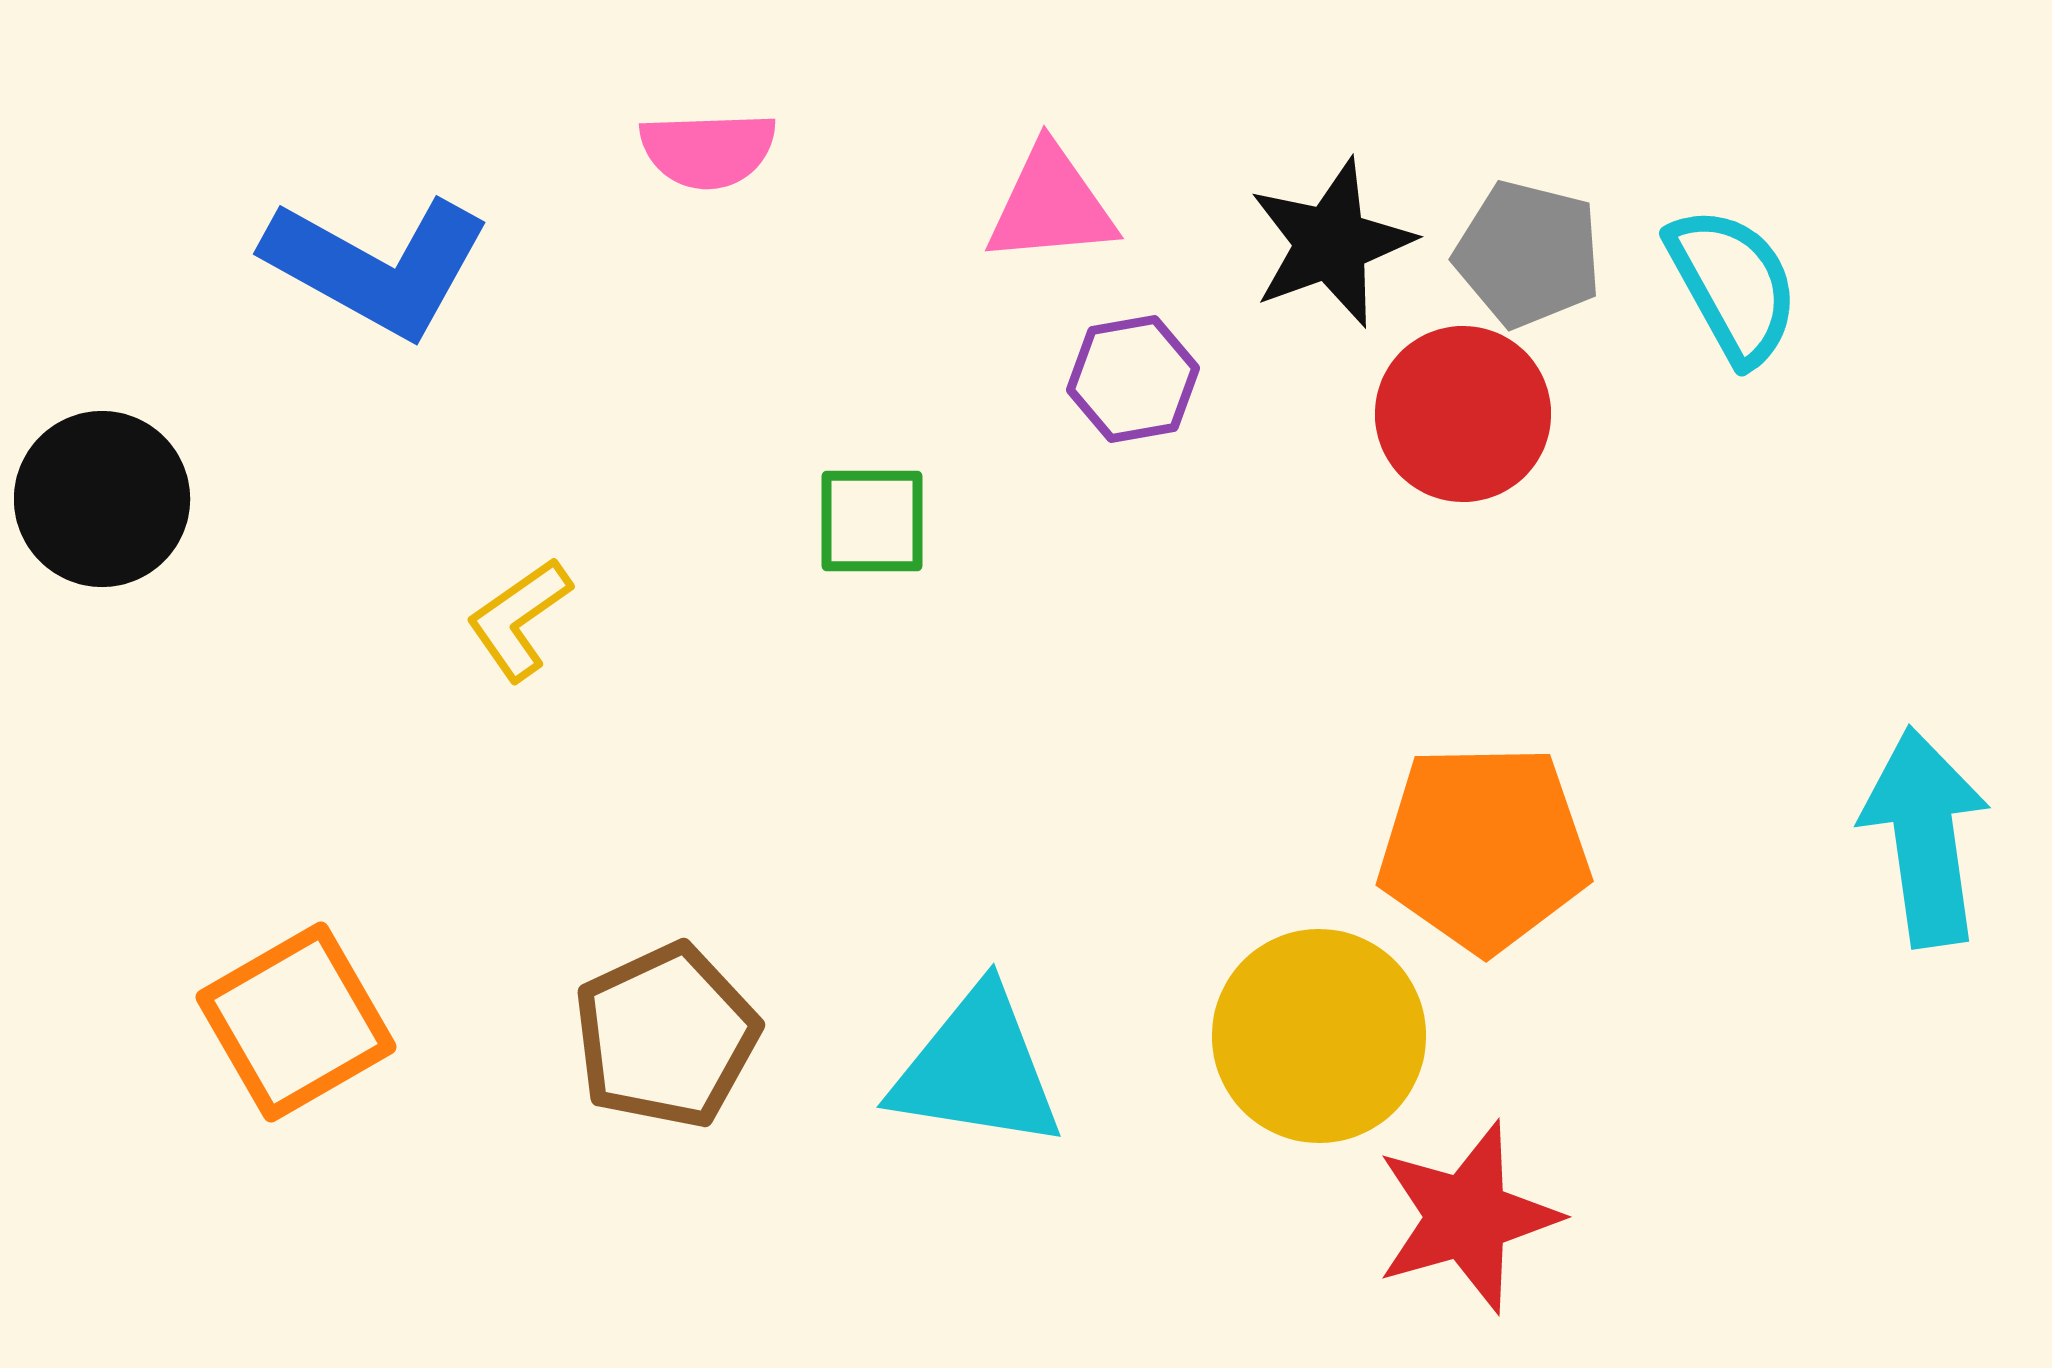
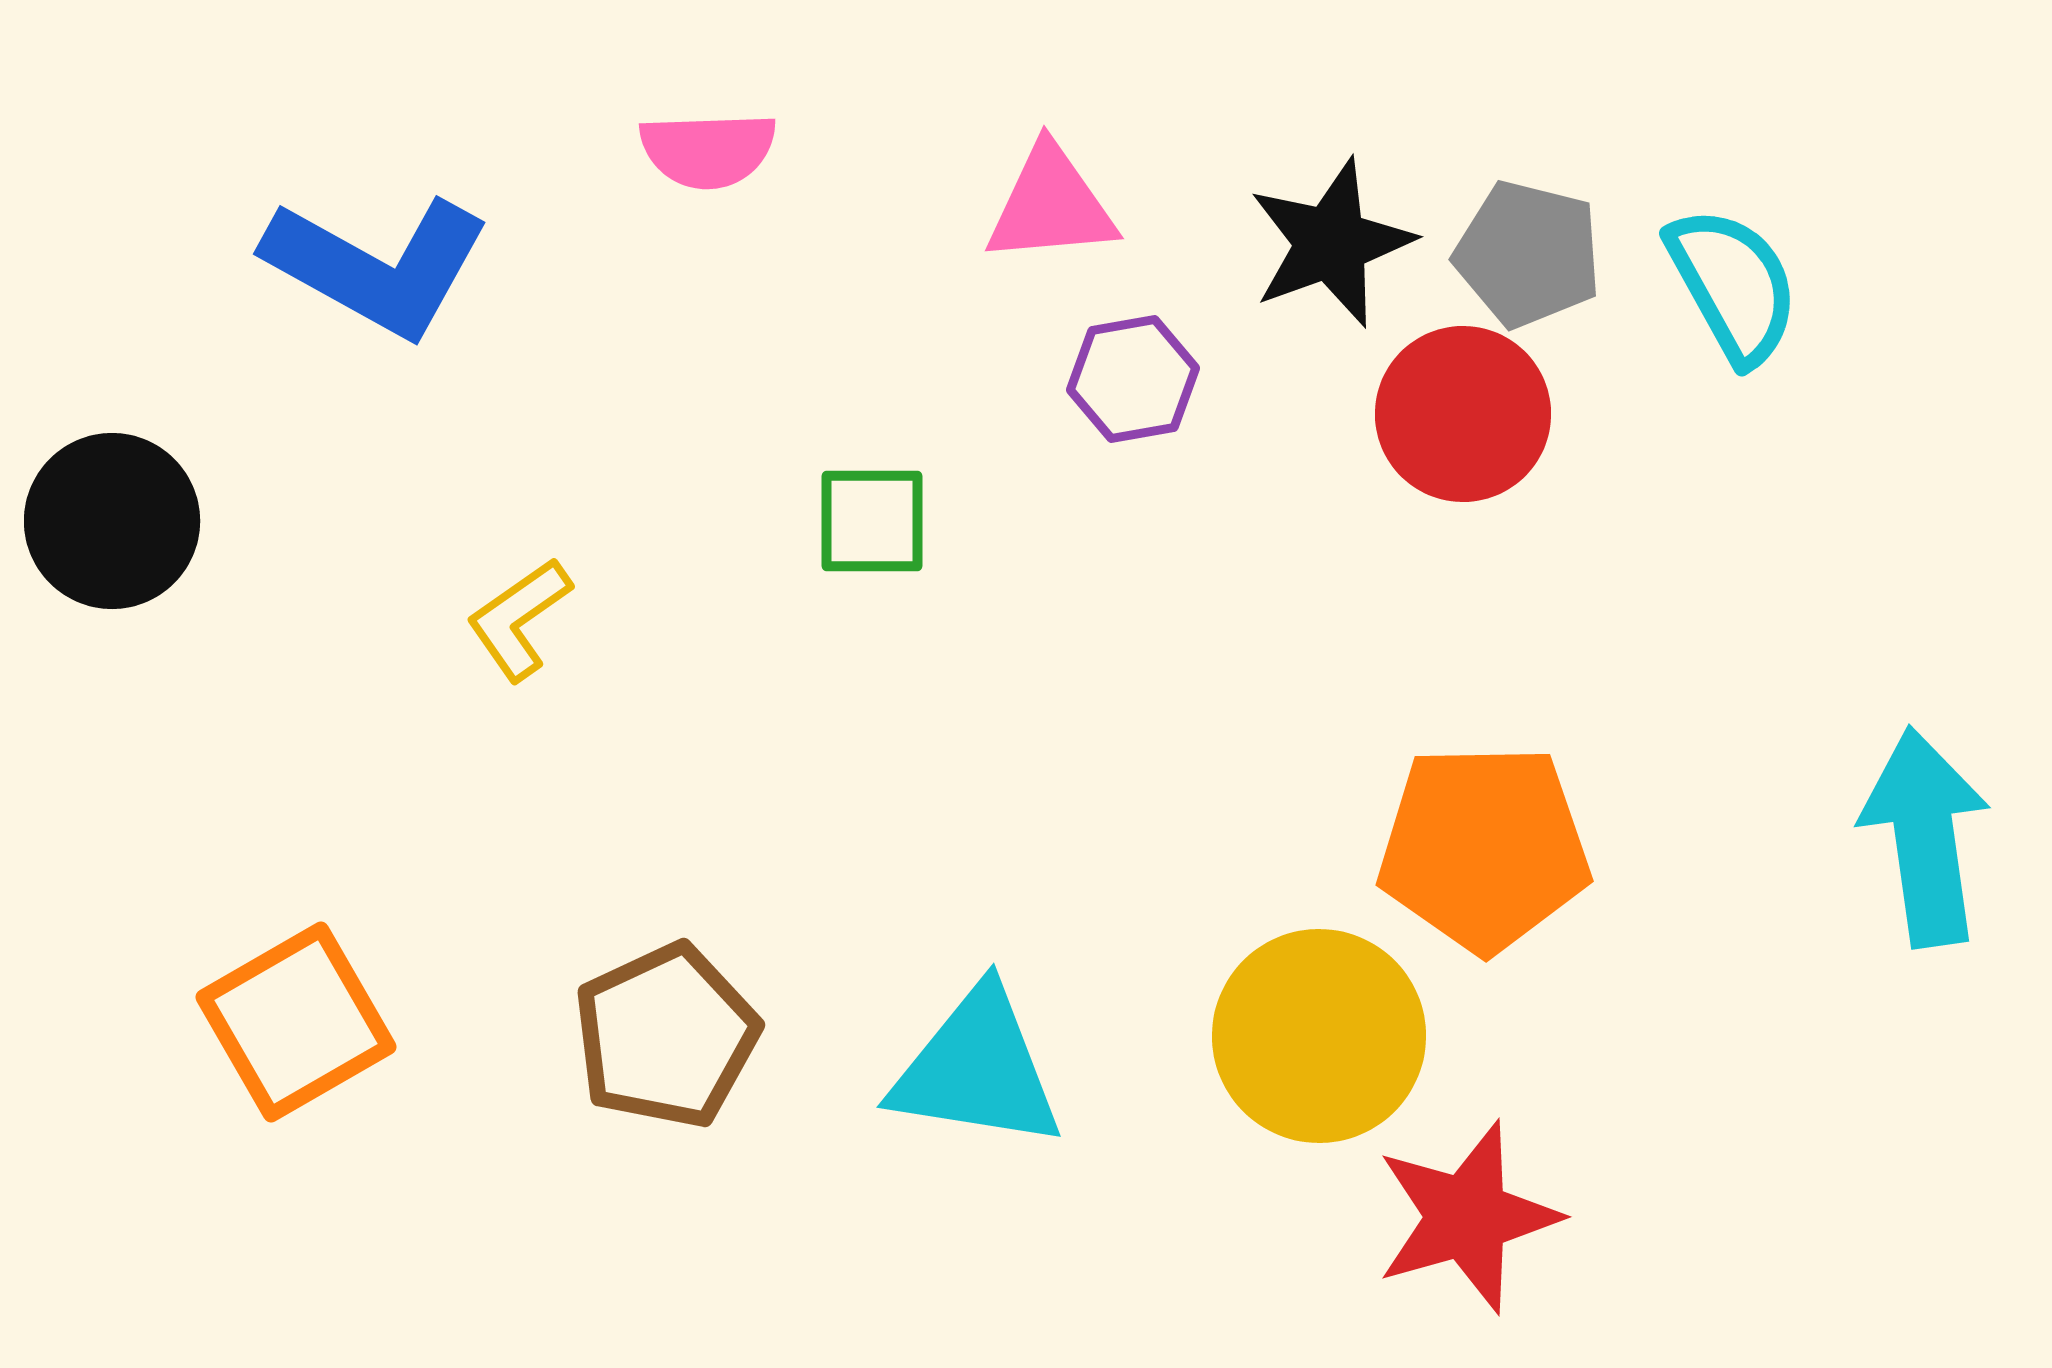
black circle: moved 10 px right, 22 px down
